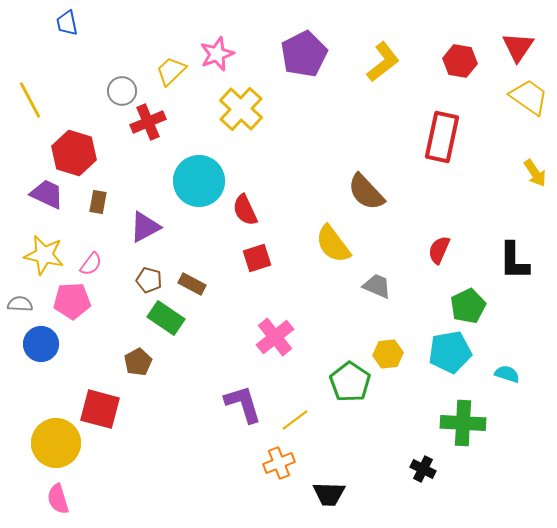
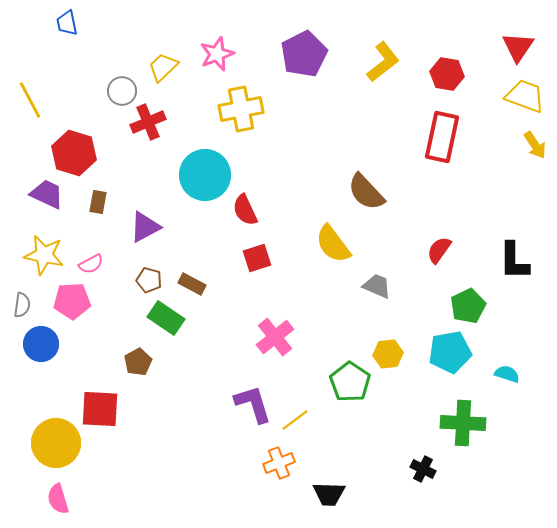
red hexagon at (460, 61): moved 13 px left, 13 px down
yellow trapezoid at (171, 71): moved 8 px left, 4 px up
yellow trapezoid at (529, 97): moved 4 px left, 1 px up; rotated 15 degrees counterclockwise
yellow cross at (241, 109): rotated 36 degrees clockwise
yellow arrow at (535, 173): moved 28 px up
cyan circle at (199, 181): moved 6 px right, 6 px up
red semicircle at (439, 250): rotated 12 degrees clockwise
pink semicircle at (91, 264): rotated 25 degrees clockwise
gray semicircle at (20, 304): moved 2 px right, 1 px down; rotated 95 degrees clockwise
purple L-shape at (243, 404): moved 10 px right
red square at (100, 409): rotated 12 degrees counterclockwise
